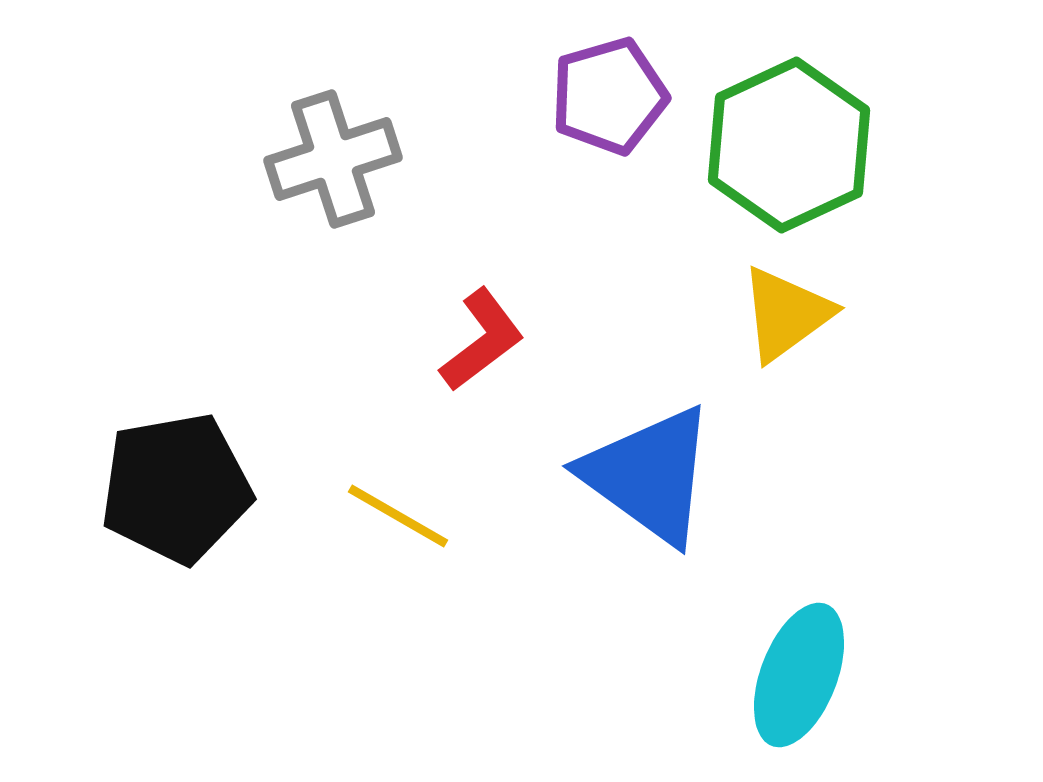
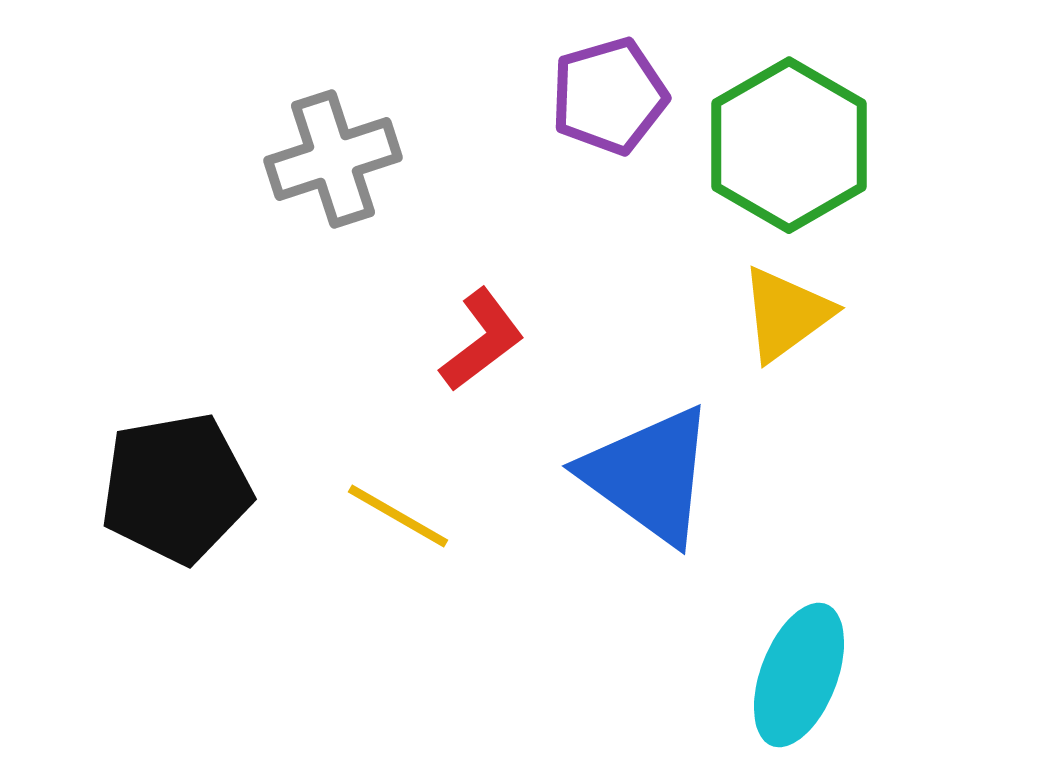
green hexagon: rotated 5 degrees counterclockwise
